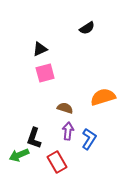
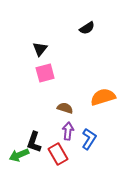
black triangle: rotated 28 degrees counterclockwise
black L-shape: moved 4 px down
red rectangle: moved 1 px right, 8 px up
